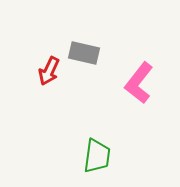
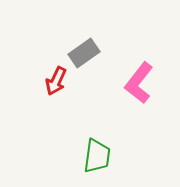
gray rectangle: rotated 48 degrees counterclockwise
red arrow: moved 7 px right, 10 px down
